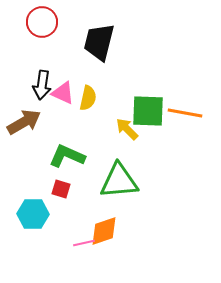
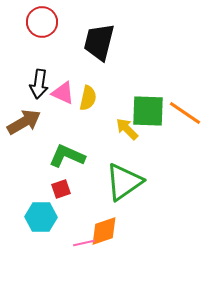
black arrow: moved 3 px left, 1 px up
orange line: rotated 24 degrees clockwise
green triangle: moved 5 px right, 1 px down; rotated 30 degrees counterclockwise
red square: rotated 36 degrees counterclockwise
cyan hexagon: moved 8 px right, 3 px down
